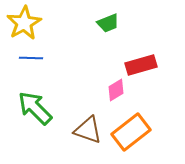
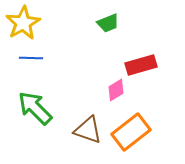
yellow star: moved 1 px left
